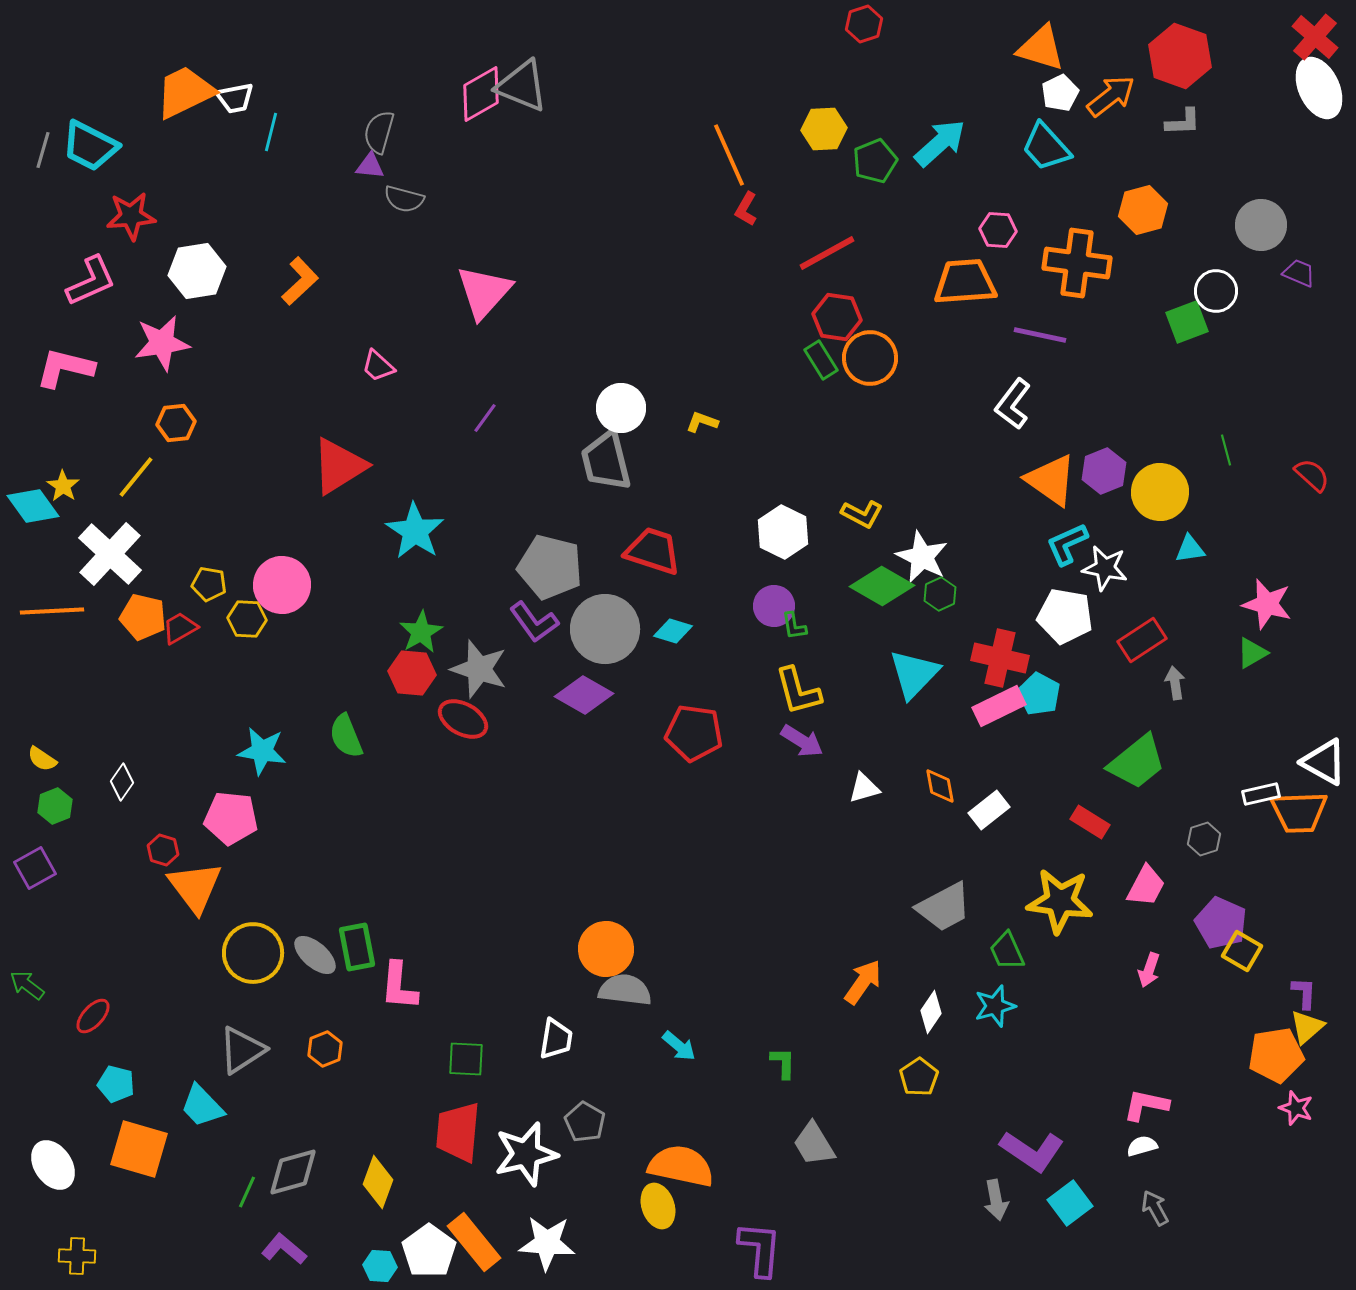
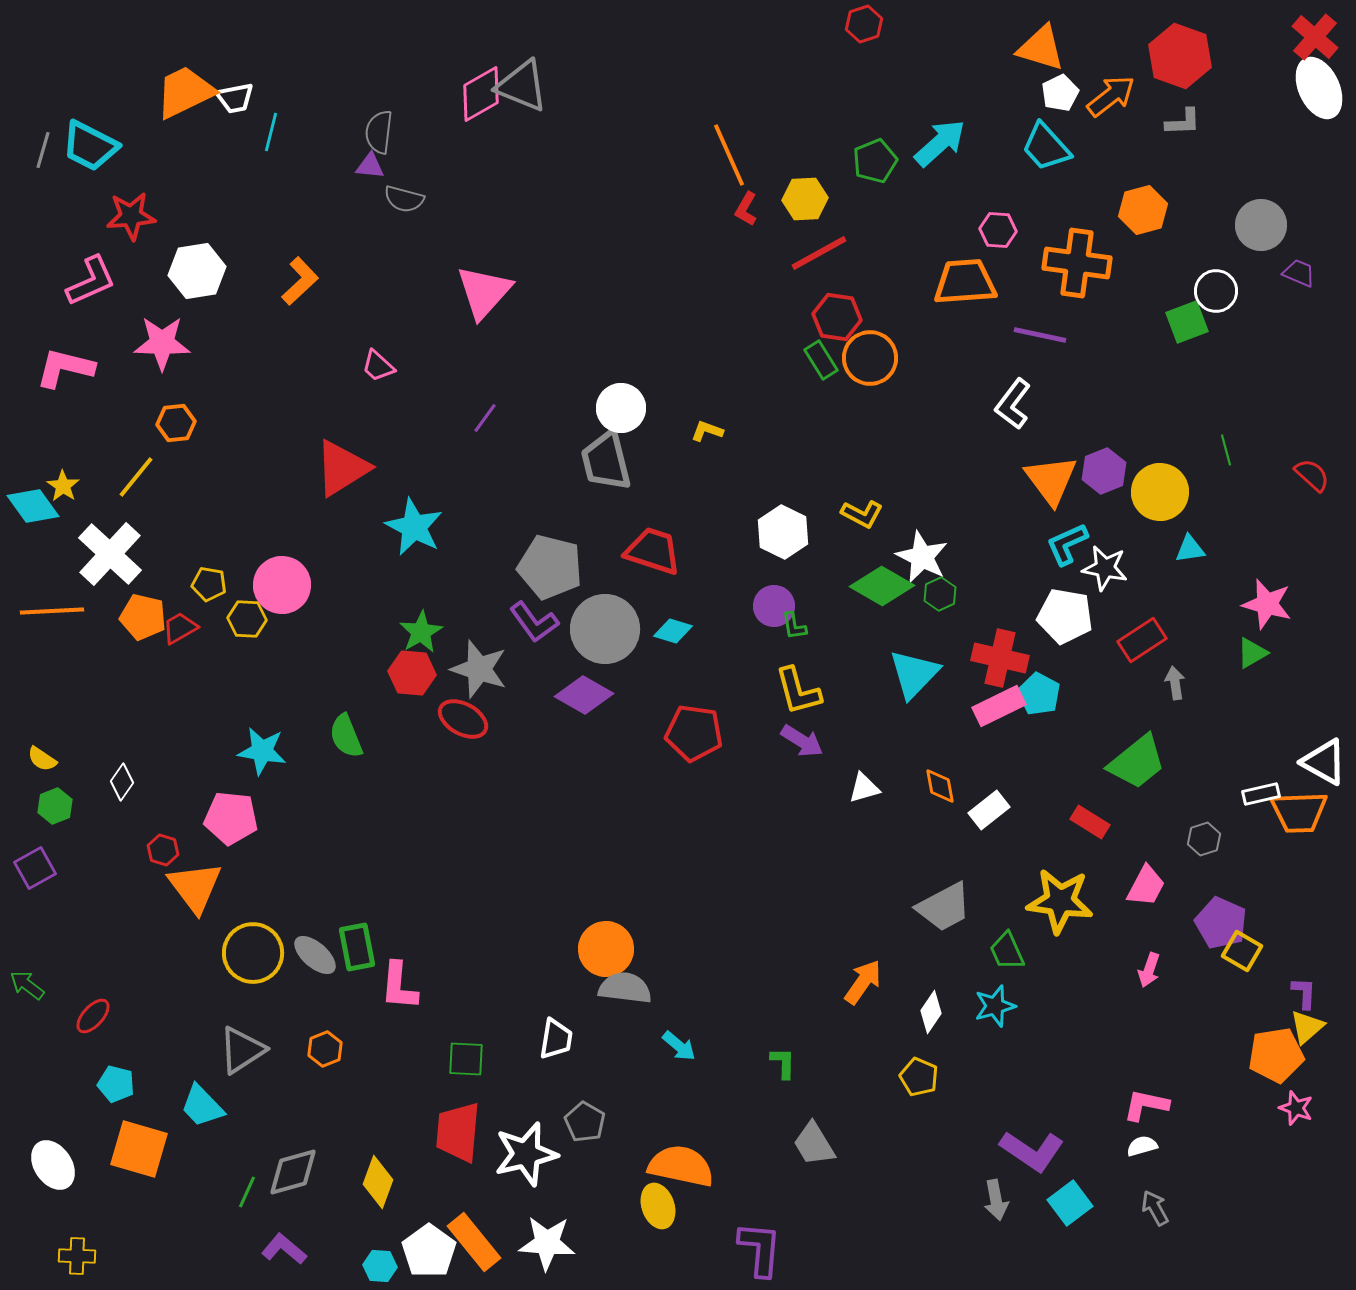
yellow hexagon at (824, 129): moved 19 px left, 70 px down
gray semicircle at (379, 132): rotated 9 degrees counterclockwise
red line at (827, 253): moved 8 px left
pink star at (162, 343): rotated 10 degrees clockwise
yellow L-shape at (702, 422): moved 5 px right, 9 px down
red triangle at (339, 466): moved 3 px right, 2 px down
orange triangle at (1051, 480): rotated 18 degrees clockwise
cyan star at (415, 531): moved 1 px left, 4 px up; rotated 6 degrees counterclockwise
gray semicircle at (625, 990): moved 2 px up
yellow pentagon at (919, 1077): rotated 15 degrees counterclockwise
